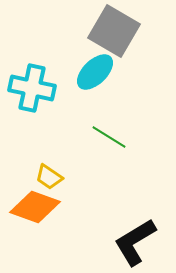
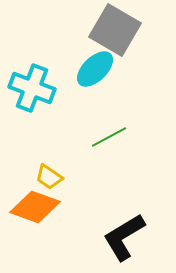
gray square: moved 1 px right, 1 px up
cyan ellipse: moved 3 px up
cyan cross: rotated 9 degrees clockwise
green line: rotated 60 degrees counterclockwise
black L-shape: moved 11 px left, 5 px up
